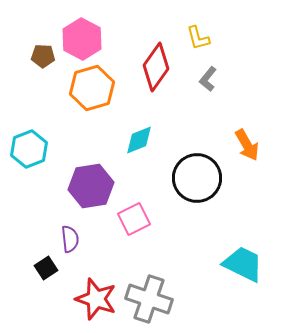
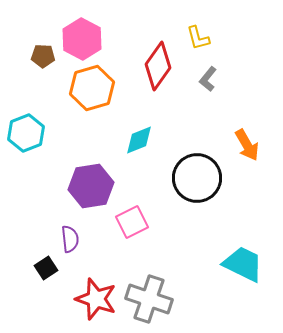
red diamond: moved 2 px right, 1 px up
cyan hexagon: moved 3 px left, 16 px up
pink square: moved 2 px left, 3 px down
